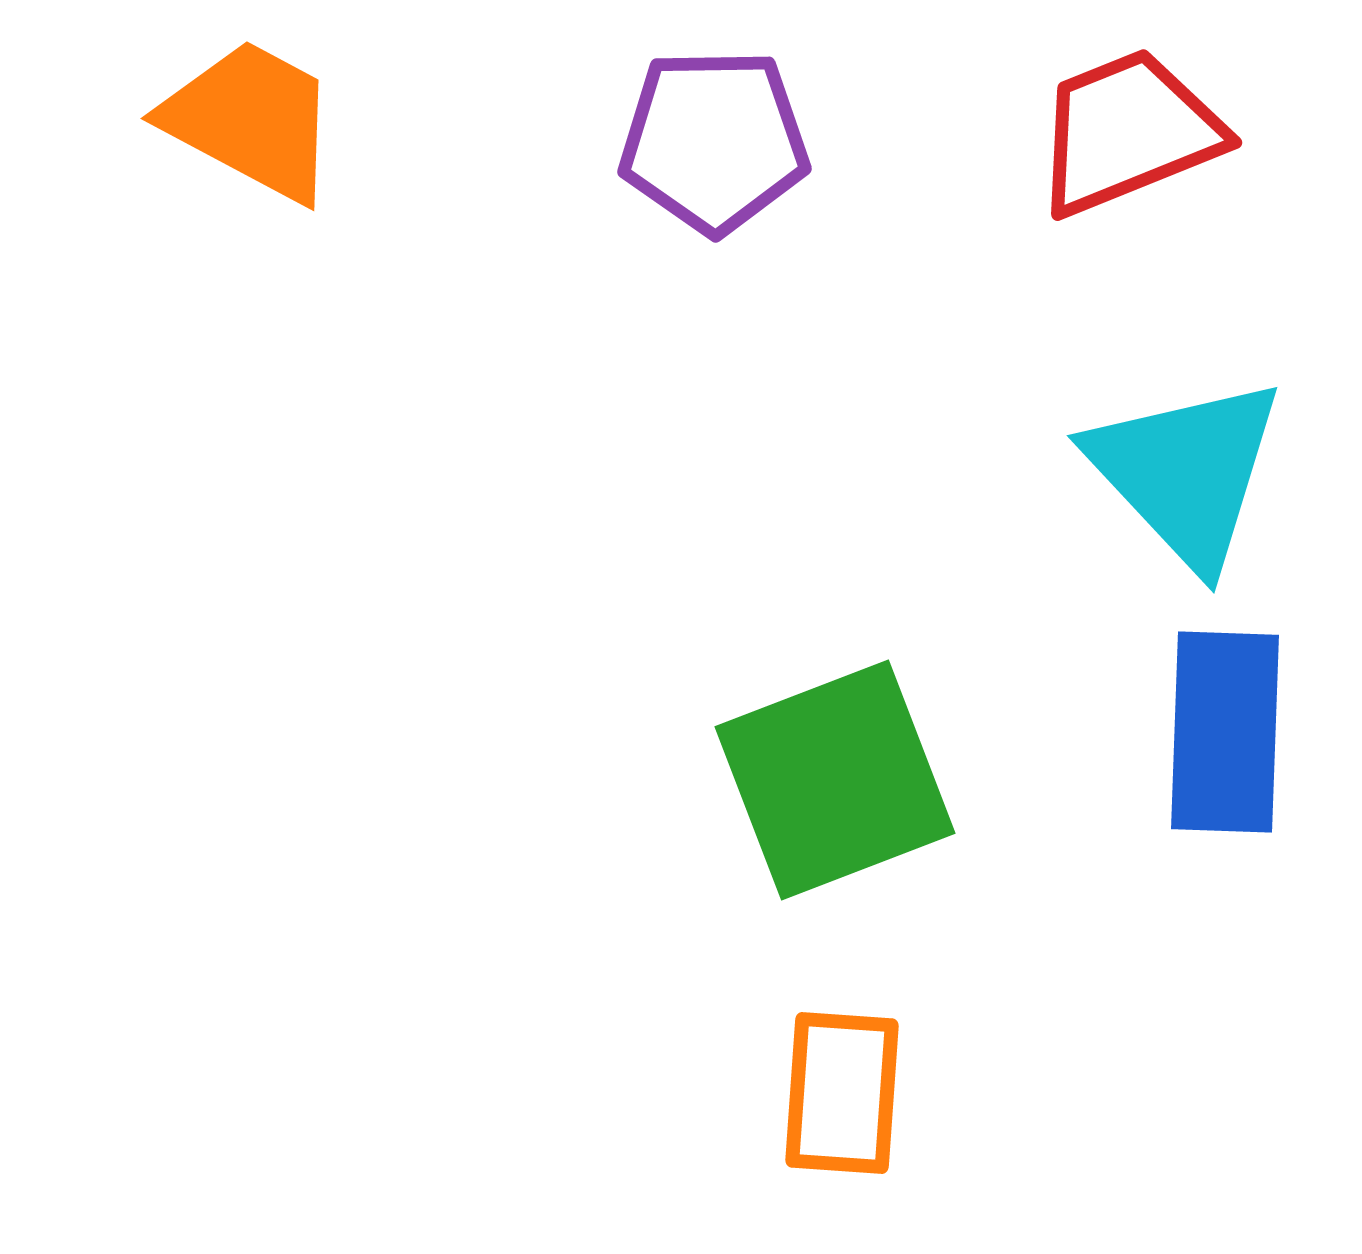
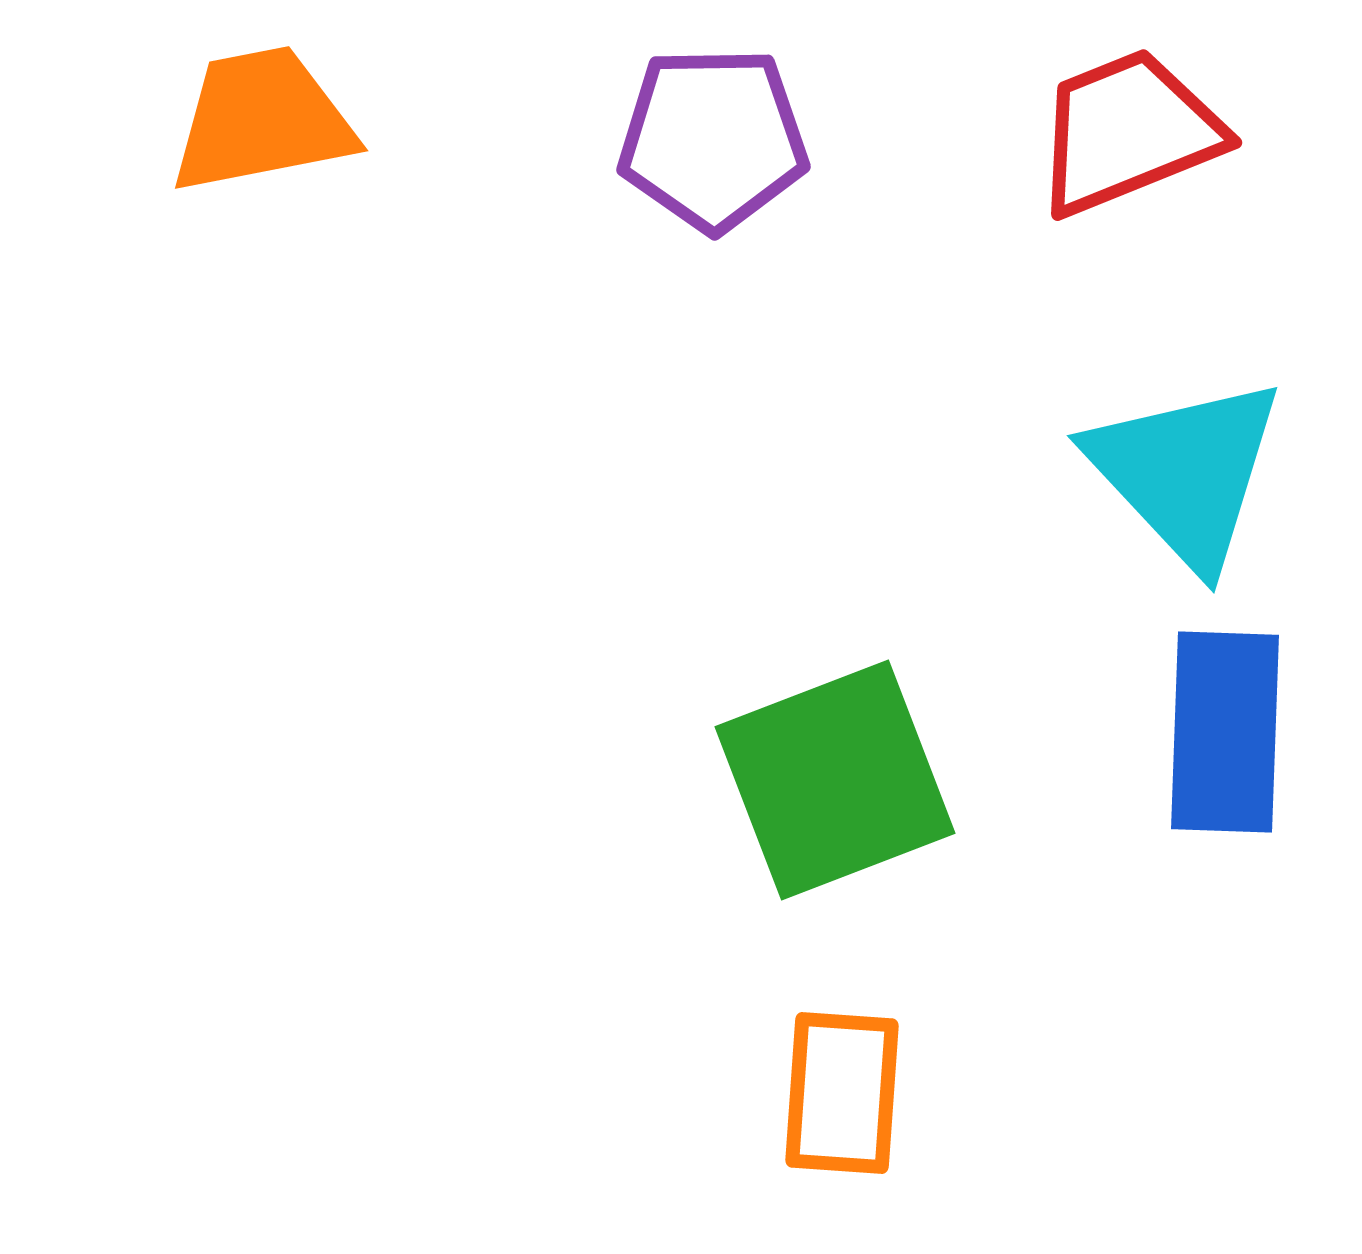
orange trapezoid: moved 11 px right; rotated 39 degrees counterclockwise
purple pentagon: moved 1 px left, 2 px up
